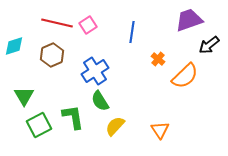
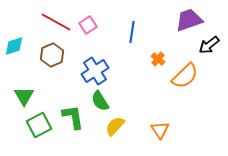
red line: moved 1 px left, 1 px up; rotated 16 degrees clockwise
